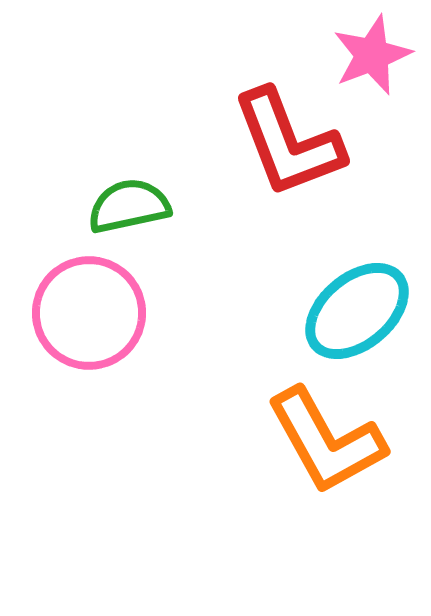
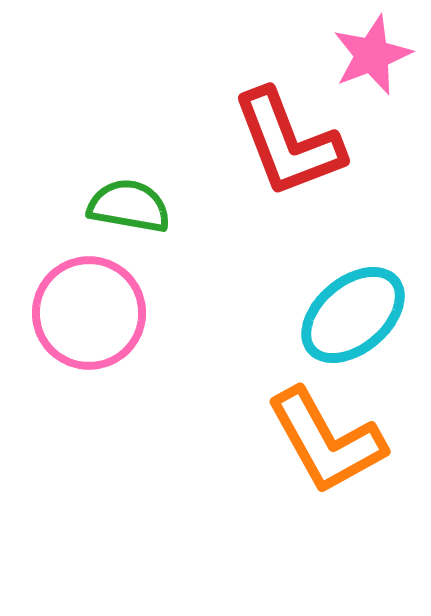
green semicircle: rotated 22 degrees clockwise
cyan ellipse: moved 4 px left, 4 px down
